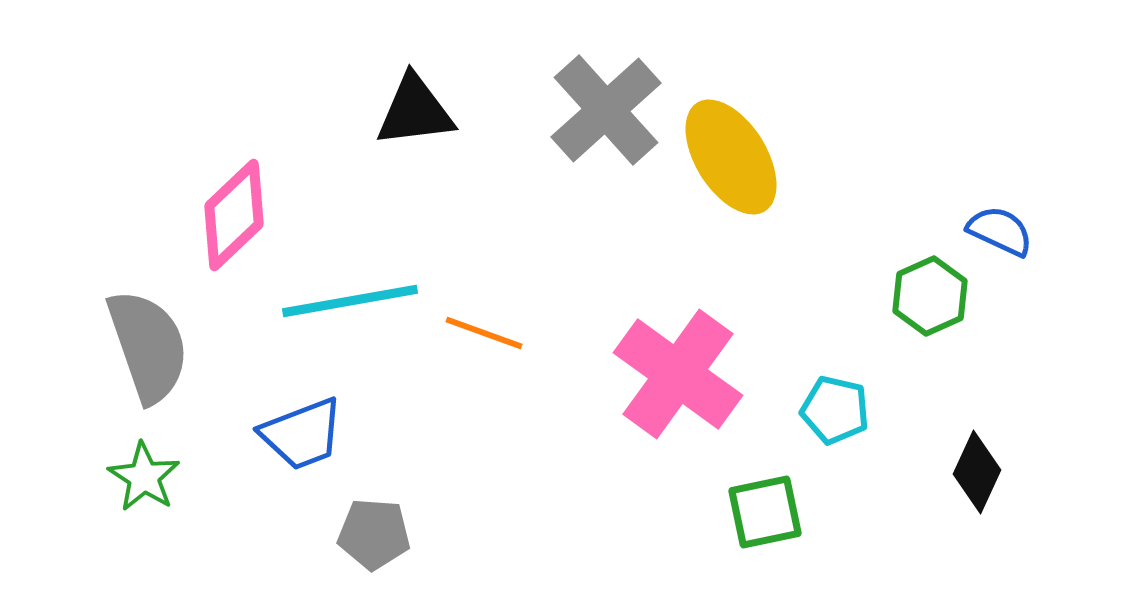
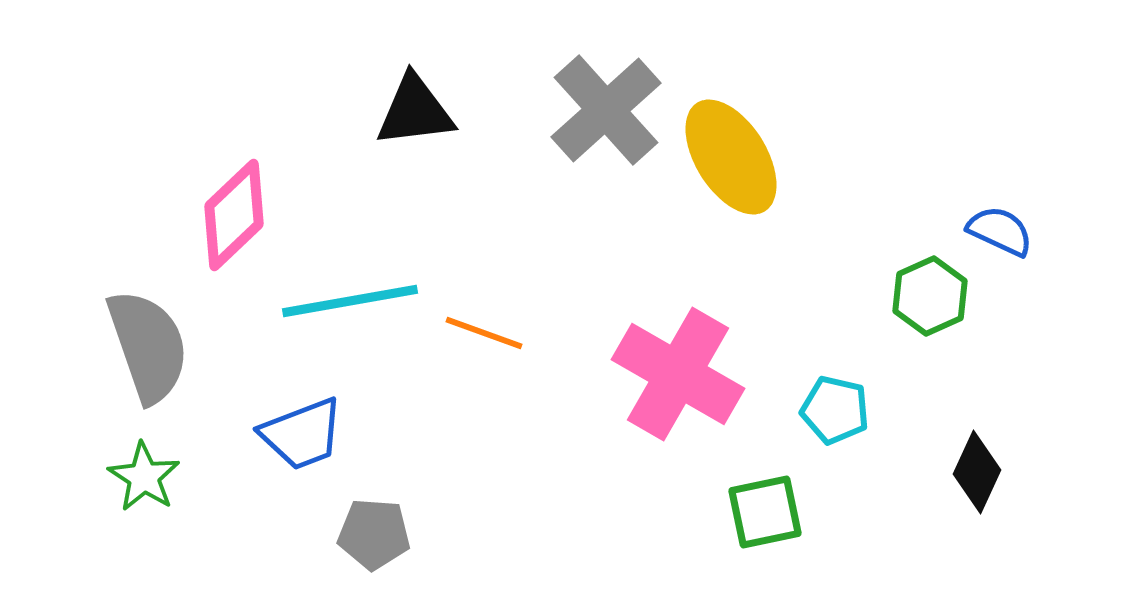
pink cross: rotated 6 degrees counterclockwise
